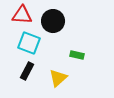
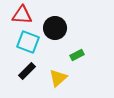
black circle: moved 2 px right, 7 px down
cyan square: moved 1 px left, 1 px up
green rectangle: rotated 40 degrees counterclockwise
black rectangle: rotated 18 degrees clockwise
